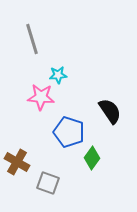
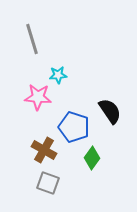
pink star: moved 3 px left
blue pentagon: moved 5 px right, 5 px up
brown cross: moved 27 px right, 12 px up
